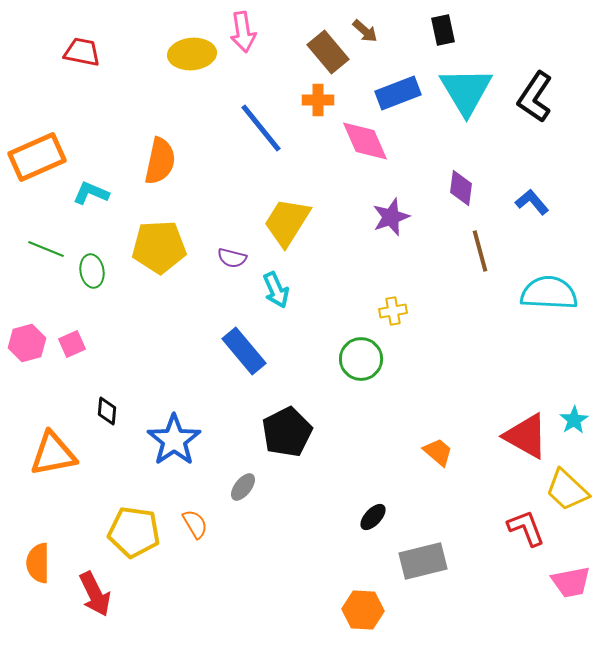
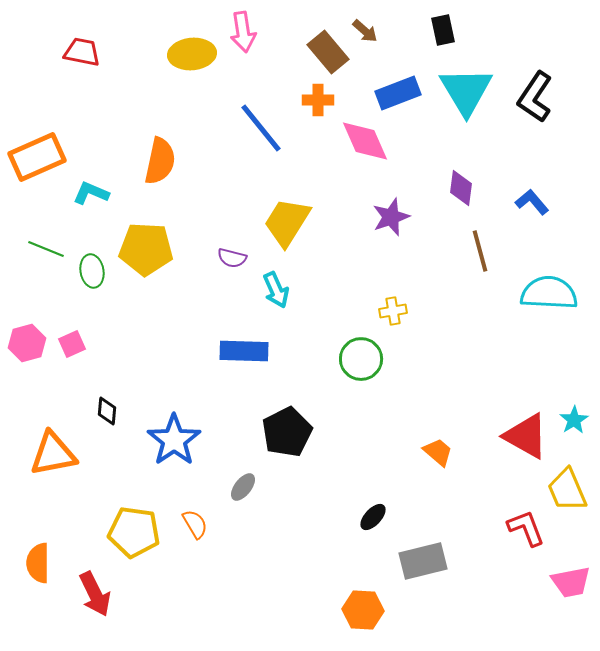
yellow pentagon at (159, 247): moved 13 px left, 2 px down; rotated 6 degrees clockwise
blue rectangle at (244, 351): rotated 48 degrees counterclockwise
yellow trapezoid at (567, 490): rotated 24 degrees clockwise
